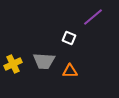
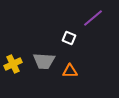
purple line: moved 1 px down
